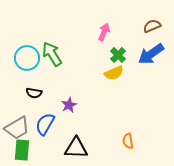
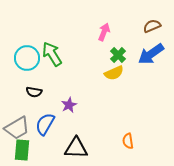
black semicircle: moved 1 px up
